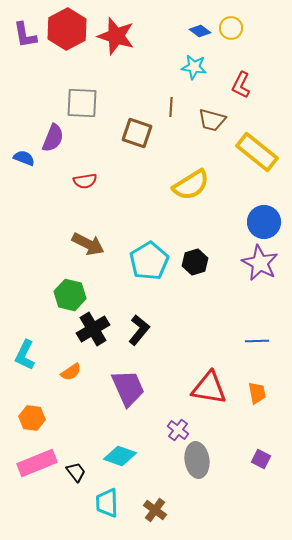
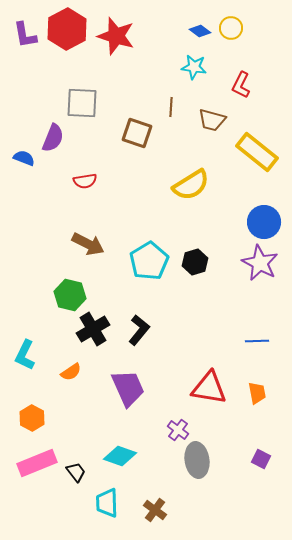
orange hexagon: rotated 20 degrees clockwise
